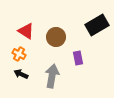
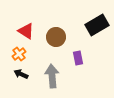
orange cross: rotated 24 degrees clockwise
gray arrow: rotated 15 degrees counterclockwise
